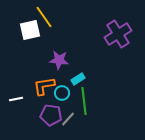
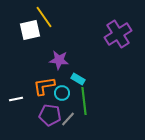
cyan rectangle: rotated 64 degrees clockwise
purple pentagon: moved 1 px left
